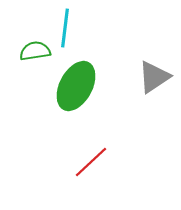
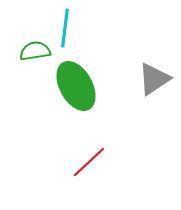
gray triangle: moved 2 px down
green ellipse: rotated 57 degrees counterclockwise
red line: moved 2 px left
